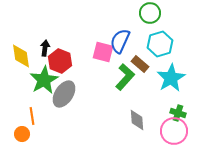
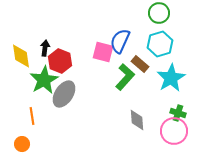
green circle: moved 9 px right
orange circle: moved 10 px down
